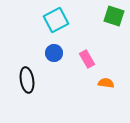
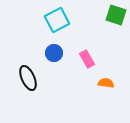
green square: moved 2 px right, 1 px up
cyan square: moved 1 px right
black ellipse: moved 1 px right, 2 px up; rotated 15 degrees counterclockwise
